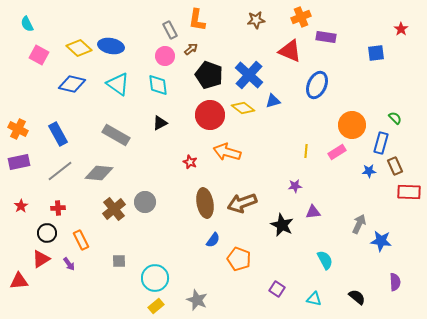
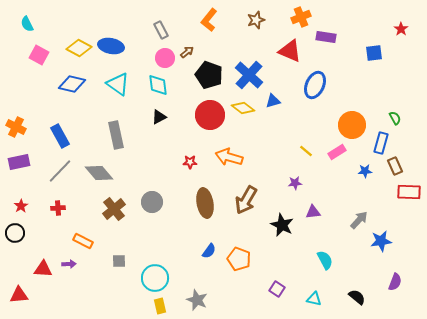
orange L-shape at (197, 20): moved 12 px right; rotated 30 degrees clockwise
brown star at (256, 20): rotated 12 degrees counterclockwise
gray rectangle at (170, 30): moved 9 px left
yellow diamond at (79, 48): rotated 15 degrees counterclockwise
brown arrow at (191, 49): moved 4 px left, 3 px down
blue square at (376, 53): moved 2 px left
pink circle at (165, 56): moved 2 px down
blue ellipse at (317, 85): moved 2 px left
green semicircle at (395, 118): rotated 16 degrees clockwise
black triangle at (160, 123): moved 1 px left, 6 px up
orange cross at (18, 129): moved 2 px left, 2 px up
blue rectangle at (58, 134): moved 2 px right, 2 px down
gray rectangle at (116, 135): rotated 48 degrees clockwise
yellow line at (306, 151): rotated 56 degrees counterclockwise
orange arrow at (227, 152): moved 2 px right, 5 px down
red star at (190, 162): rotated 24 degrees counterclockwise
gray line at (60, 171): rotated 8 degrees counterclockwise
blue star at (369, 171): moved 4 px left
gray diamond at (99, 173): rotated 44 degrees clockwise
purple star at (295, 186): moved 3 px up
gray circle at (145, 202): moved 7 px right
brown arrow at (242, 203): moved 4 px right, 3 px up; rotated 40 degrees counterclockwise
gray arrow at (359, 224): moved 4 px up; rotated 18 degrees clockwise
black circle at (47, 233): moved 32 px left
orange rectangle at (81, 240): moved 2 px right, 1 px down; rotated 36 degrees counterclockwise
blue semicircle at (213, 240): moved 4 px left, 11 px down
blue star at (381, 241): rotated 15 degrees counterclockwise
red triangle at (41, 259): moved 2 px right, 10 px down; rotated 36 degrees clockwise
purple arrow at (69, 264): rotated 56 degrees counterclockwise
red triangle at (19, 281): moved 14 px down
purple semicircle at (395, 282): rotated 24 degrees clockwise
yellow rectangle at (156, 306): moved 4 px right; rotated 63 degrees counterclockwise
